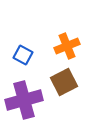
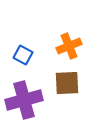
orange cross: moved 2 px right
brown square: moved 3 px right, 1 px down; rotated 24 degrees clockwise
